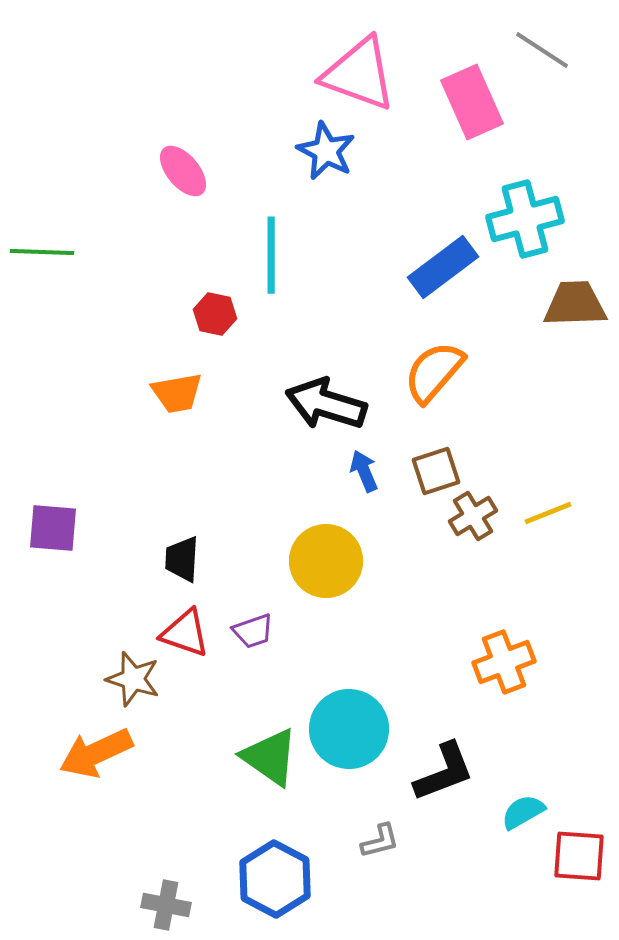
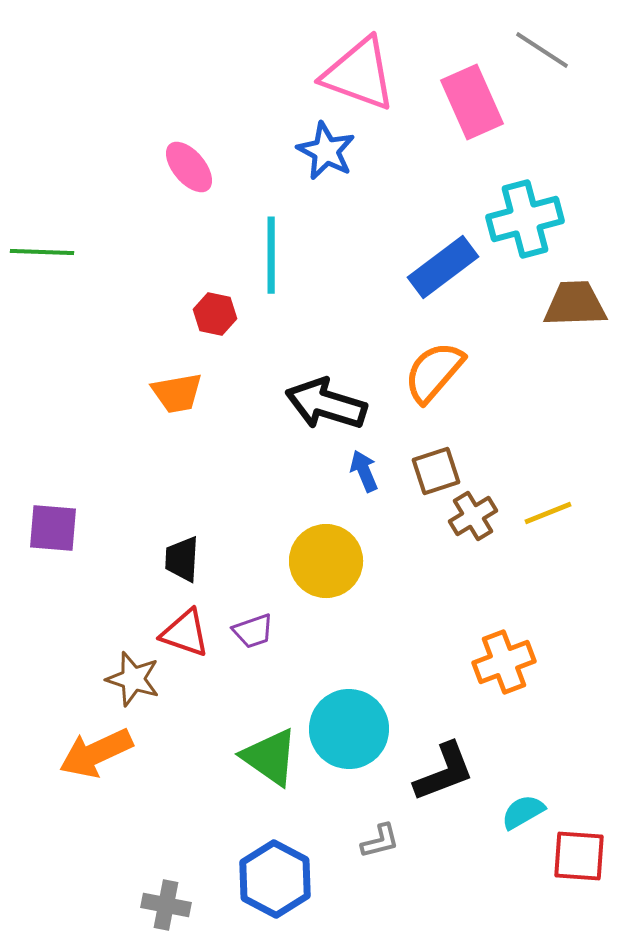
pink ellipse: moved 6 px right, 4 px up
